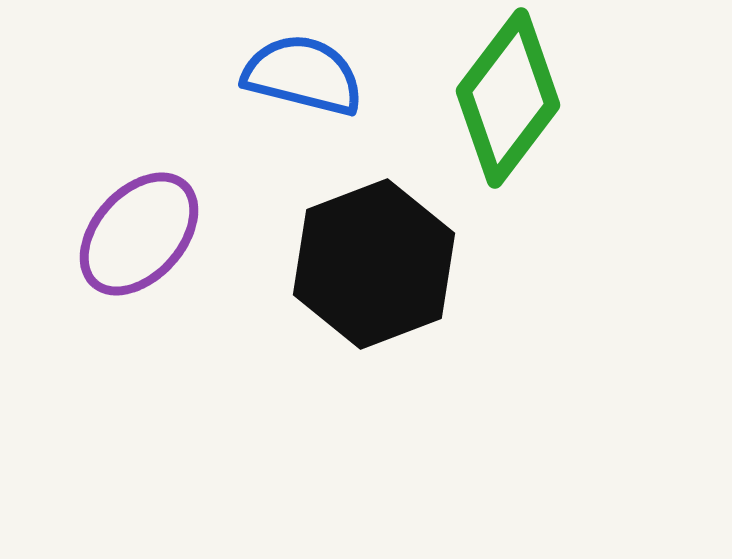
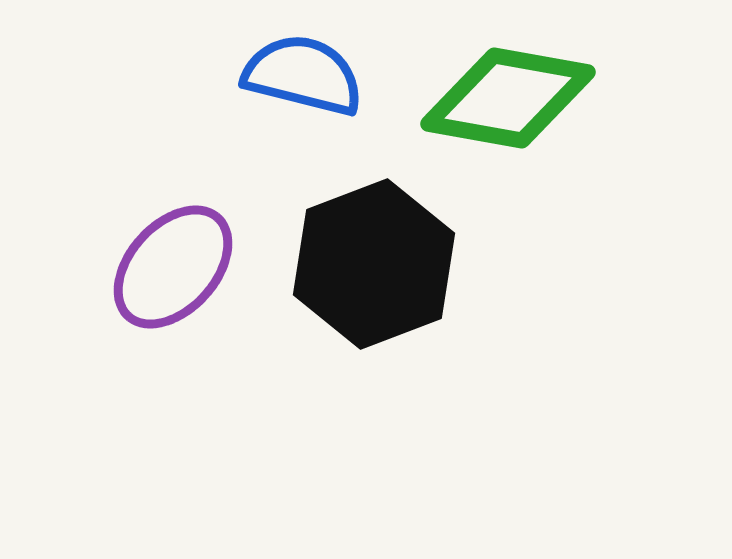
green diamond: rotated 63 degrees clockwise
purple ellipse: moved 34 px right, 33 px down
